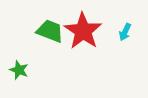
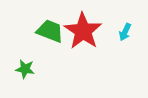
green star: moved 6 px right, 1 px up; rotated 12 degrees counterclockwise
